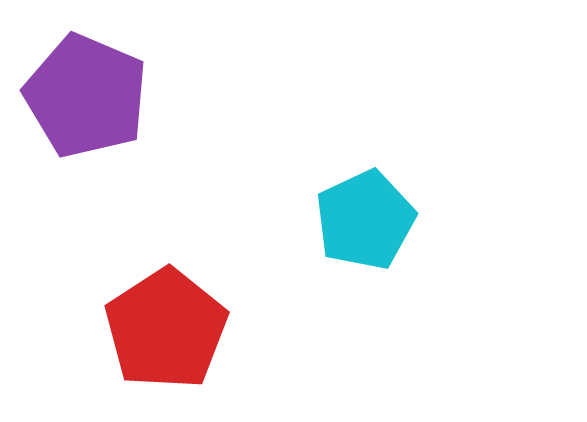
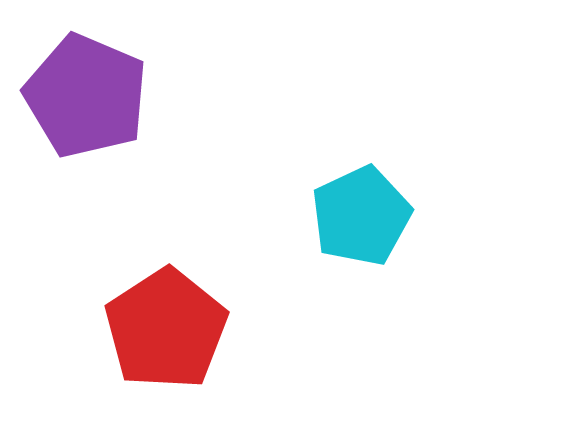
cyan pentagon: moved 4 px left, 4 px up
